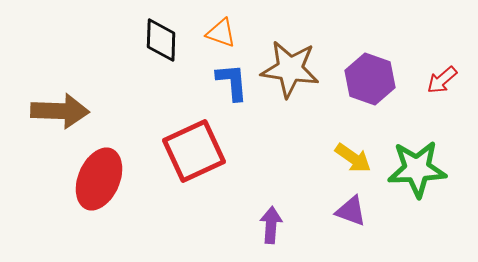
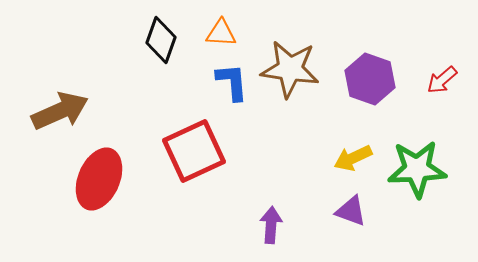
orange triangle: rotated 16 degrees counterclockwise
black diamond: rotated 18 degrees clockwise
brown arrow: rotated 26 degrees counterclockwise
yellow arrow: rotated 120 degrees clockwise
